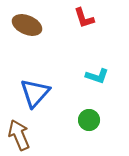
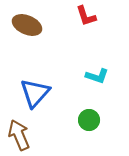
red L-shape: moved 2 px right, 2 px up
